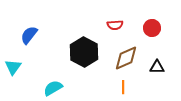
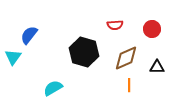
red circle: moved 1 px down
black hexagon: rotated 12 degrees counterclockwise
cyan triangle: moved 10 px up
orange line: moved 6 px right, 2 px up
